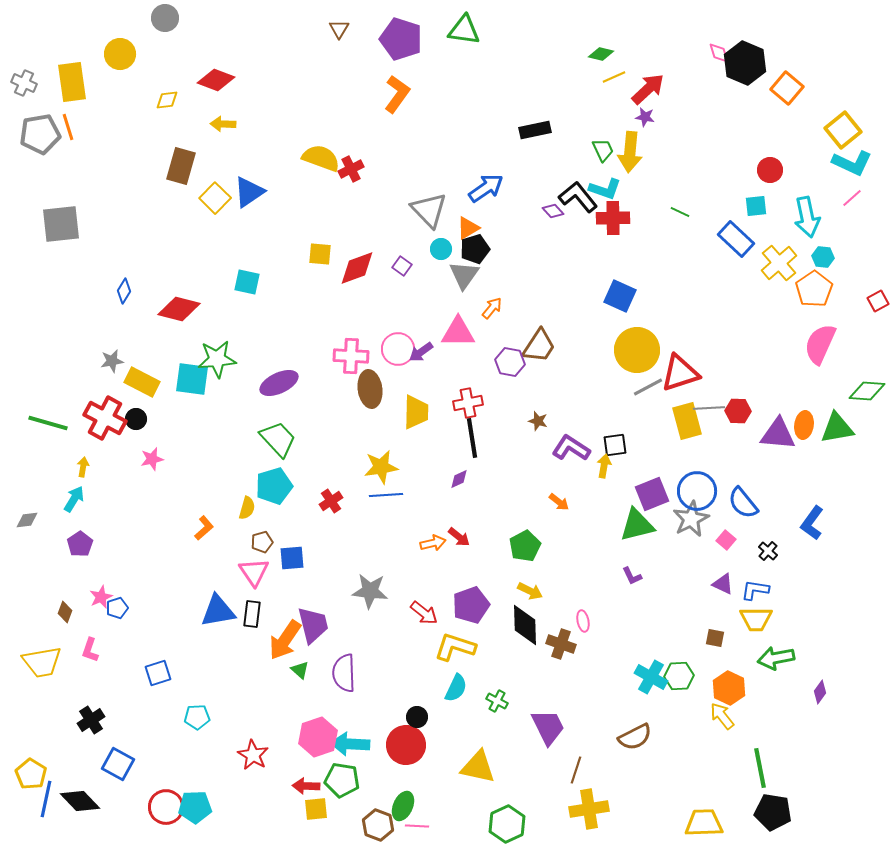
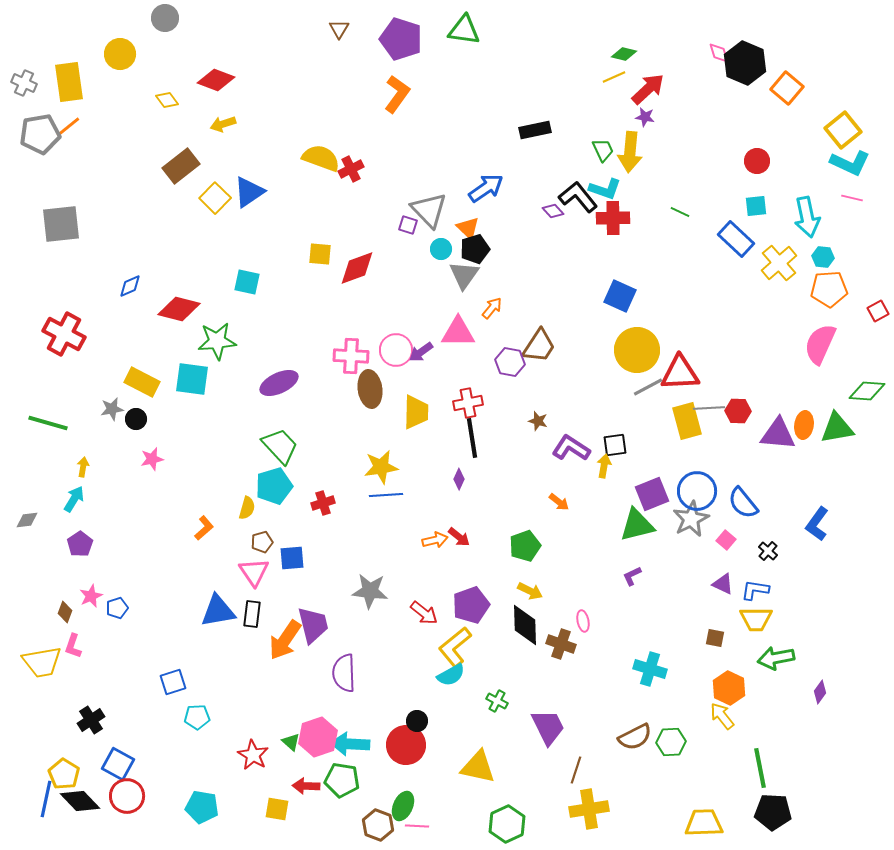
green diamond at (601, 54): moved 23 px right
yellow rectangle at (72, 82): moved 3 px left
yellow diamond at (167, 100): rotated 60 degrees clockwise
yellow arrow at (223, 124): rotated 20 degrees counterclockwise
orange line at (68, 127): rotated 68 degrees clockwise
cyan L-shape at (852, 163): moved 2 px left
brown rectangle at (181, 166): rotated 36 degrees clockwise
red circle at (770, 170): moved 13 px left, 9 px up
pink line at (852, 198): rotated 55 degrees clockwise
orange triangle at (468, 228): rotated 45 degrees counterclockwise
purple square at (402, 266): moved 6 px right, 41 px up; rotated 18 degrees counterclockwise
orange pentagon at (814, 289): moved 15 px right; rotated 30 degrees clockwise
blue diamond at (124, 291): moved 6 px right, 5 px up; rotated 35 degrees clockwise
red square at (878, 301): moved 10 px down
pink circle at (398, 349): moved 2 px left, 1 px down
green star at (217, 359): moved 18 px up
gray star at (112, 361): moved 48 px down
red triangle at (680, 373): rotated 15 degrees clockwise
red cross at (105, 418): moved 41 px left, 84 px up
green trapezoid at (278, 439): moved 2 px right, 7 px down
purple diamond at (459, 479): rotated 40 degrees counterclockwise
red cross at (331, 501): moved 8 px left, 2 px down; rotated 15 degrees clockwise
blue L-shape at (812, 523): moved 5 px right, 1 px down
orange arrow at (433, 543): moved 2 px right, 3 px up
green pentagon at (525, 546): rotated 8 degrees clockwise
purple L-shape at (632, 576): rotated 90 degrees clockwise
pink star at (101, 597): moved 10 px left, 1 px up
yellow L-shape at (455, 647): rotated 57 degrees counterclockwise
pink L-shape at (90, 650): moved 17 px left, 4 px up
green triangle at (300, 670): moved 9 px left, 72 px down
blue square at (158, 673): moved 15 px right, 9 px down
green hexagon at (679, 676): moved 8 px left, 66 px down
cyan cross at (651, 677): moved 1 px left, 8 px up; rotated 12 degrees counterclockwise
cyan semicircle at (456, 688): moved 5 px left, 13 px up; rotated 36 degrees clockwise
black circle at (417, 717): moved 4 px down
yellow pentagon at (31, 774): moved 33 px right
red circle at (166, 807): moved 39 px left, 11 px up
cyan pentagon at (195, 807): moved 7 px right; rotated 12 degrees clockwise
yellow square at (316, 809): moved 39 px left; rotated 15 degrees clockwise
black pentagon at (773, 812): rotated 6 degrees counterclockwise
